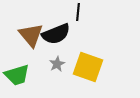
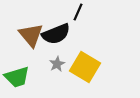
black line: rotated 18 degrees clockwise
yellow square: moved 3 px left; rotated 12 degrees clockwise
green trapezoid: moved 2 px down
